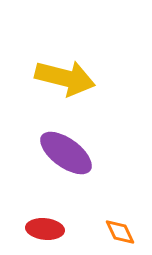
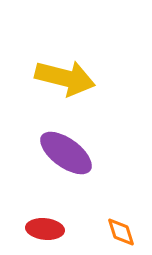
orange diamond: moved 1 px right; rotated 8 degrees clockwise
